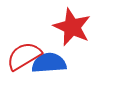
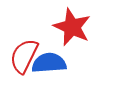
red semicircle: rotated 33 degrees counterclockwise
